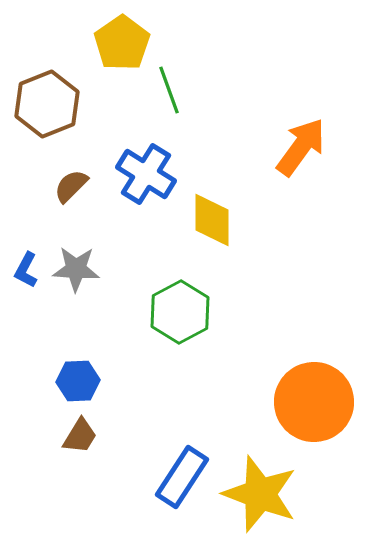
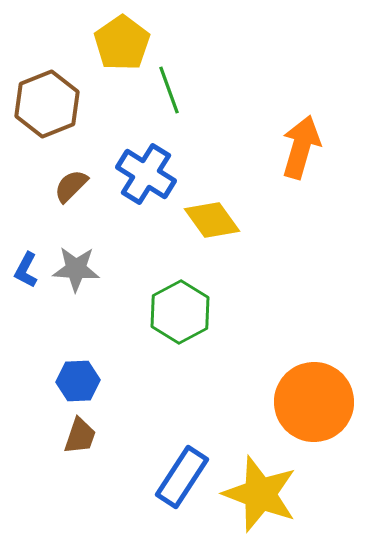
orange arrow: rotated 20 degrees counterclockwise
yellow diamond: rotated 36 degrees counterclockwise
brown trapezoid: rotated 12 degrees counterclockwise
